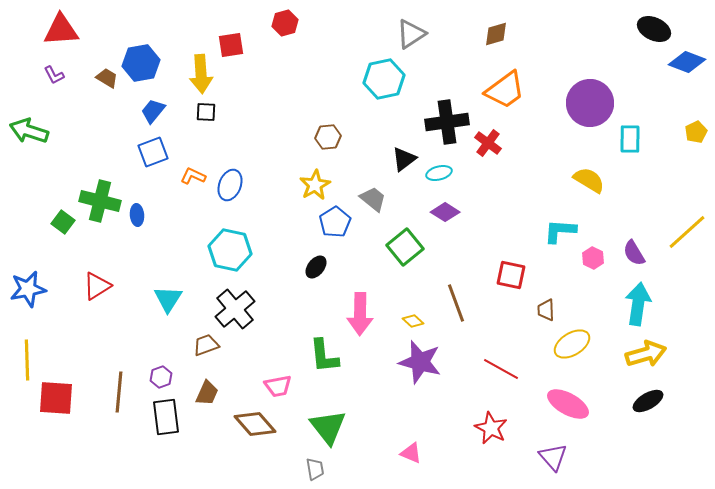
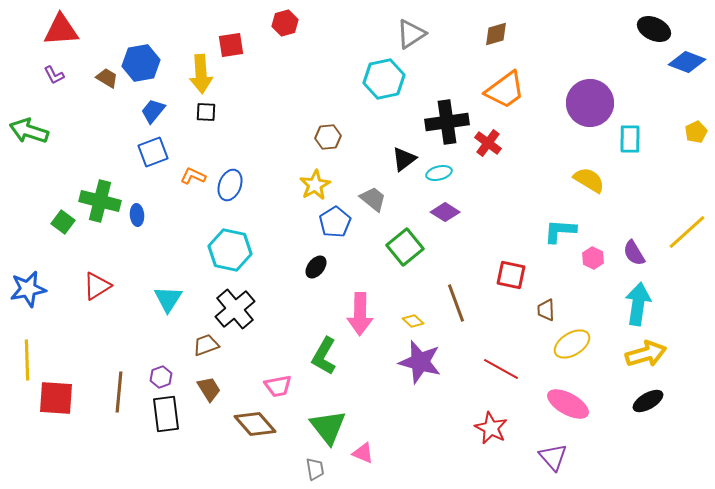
green L-shape at (324, 356): rotated 36 degrees clockwise
brown trapezoid at (207, 393): moved 2 px right, 4 px up; rotated 56 degrees counterclockwise
black rectangle at (166, 417): moved 3 px up
pink triangle at (411, 453): moved 48 px left
